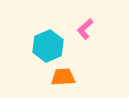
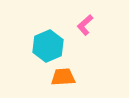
pink L-shape: moved 4 px up
